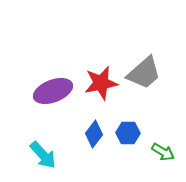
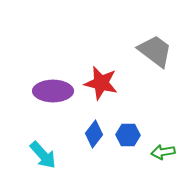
gray trapezoid: moved 11 px right, 22 px up; rotated 102 degrees counterclockwise
red star: rotated 24 degrees clockwise
purple ellipse: rotated 21 degrees clockwise
blue hexagon: moved 2 px down
green arrow: rotated 140 degrees clockwise
